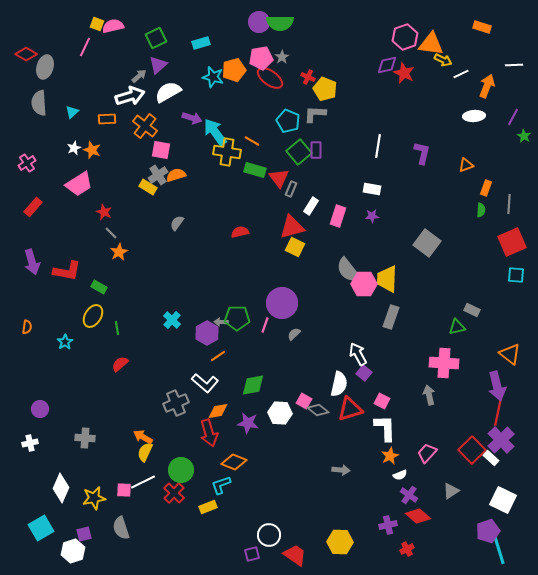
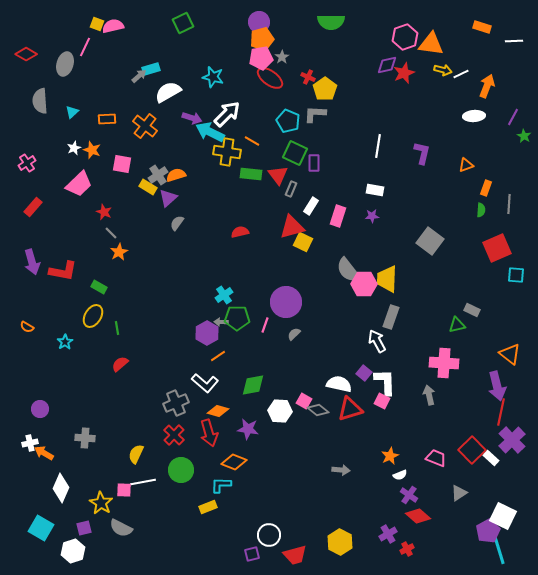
green semicircle at (280, 23): moved 51 px right, 1 px up
green square at (156, 38): moved 27 px right, 15 px up
cyan rectangle at (201, 43): moved 50 px left, 26 px down
yellow arrow at (443, 60): moved 10 px down; rotated 12 degrees counterclockwise
purple triangle at (158, 65): moved 10 px right, 133 px down
white line at (514, 65): moved 24 px up
gray ellipse at (45, 67): moved 20 px right, 3 px up
orange pentagon at (234, 70): moved 28 px right, 31 px up
red star at (404, 73): rotated 25 degrees clockwise
yellow pentagon at (325, 89): rotated 15 degrees clockwise
white arrow at (130, 96): moved 97 px right, 18 px down; rotated 28 degrees counterclockwise
gray semicircle at (39, 103): moved 1 px right, 2 px up
cyan arrow at (215, 132): moved 5 px left; rotated 28 degrees counterclockwise
pink square at (161, 150): moved 39 px left, 14 px down
purple rectangle at (316, 150): moved 2 px left, 13 px down
green square at (299, 152): moved 4 px left, 1 px down; rotated 25 degrees counterclockwise
green rectangle at (255, 170): moved 4 px left, 4 px down; rotated 10 degrees counterclockwise
red triangle at (279, 178): moved 1 px left, 3 px up
pink trapezoid at (79, 184): rotated 12 degrees counterclockwise
white rectangle at (372, 189): moved 3 px right, 1 px down
red square at (512, 242): moved 15 px left, 6 px down
gray square at (427, 243): moved 3 px right, 2 px up
yellow square at (295, 247): moved 8 px right, 5 px up
red L-shape at (67, 271): moved 4 px left
purple circle at (282, 303): moved 4 px right, 1 px up
cyan cross at (172, 320): moved 52 px right, 25 px up; rotated 12 degrees clockwise
orange semicircle at (27, 327): rotated 112 degrees clockwise
green triangle at (457, 327): moved 2 px up
white arrow at (358, 354): moved 19 px right, 13 px up
white semicircle at (339, 384): rotated 90 degrees counterclockwise
orange diamond at (218, 411): rotated 25 degrees clockwise
red line at (498, 412): moved 3 px right
white hexagon at (280, 413): moved 2 px up
purple star at (248, 423): moved 6 px down
white L-shape at (385, 428): moved 46 px up
orange arrow at (143, 437): moved 99 px left, 16 px down
purple cross at (501, 440): moved 11 px right
yellow semicircle at (145, 452): moved 9 px left, 2 px down
pink trapezoid at (427, 453): moved 9 px right, 5 px down; rotated 70 degrees clockwise
white line at (143, 482): rotated 15 degrees clockwise
cyan L-shape at (221, 485): rotated 20 degrees clockwise
gray triangle at (451, 491): moved 8 px right, 2 px down
red cross at (174, 493): moved 58 px up
yellow star at (94, 498): moved 7 px right, 5 px down; rotated 30 degrees counterclockwise
white square at (503, 500): moved 16 px down
purple cross at (388, 525): moved 9 px down; rotated 18 degrees counterclockwise
cyan square at (41, 528): rotated 30 degrees counterclockwise
gray semicircle at (121, 528): rotated 45 degrees counterclockwise
purple pentagon at (488, 531): rotated 10 degrees counterclockwise
purple square at (84, 534): moved 6 px up
yellow hexagon at (340, 542): rotated 25 degrees clockwise
red trapezoid at (295, 555): rotated 130 degrees clockwise
